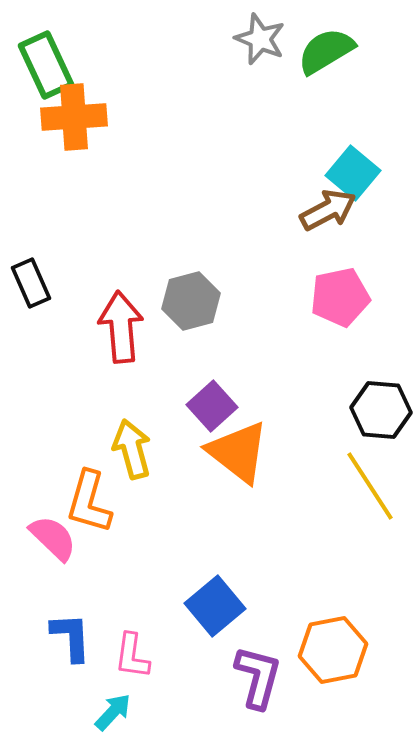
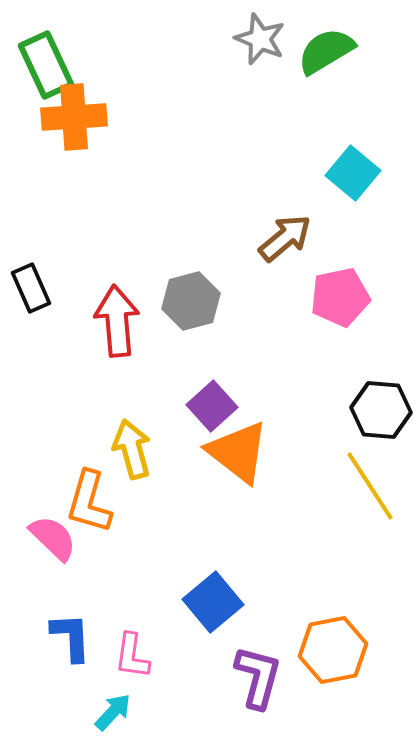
brown arrow: moved 43 px left, 28 px down; rotated 12 degrees counterclockwise
black rectangle: moved 5 px down
red arrow: moved 4 px left, 6 px up
blue square: moved 2 px left, 4 px up
